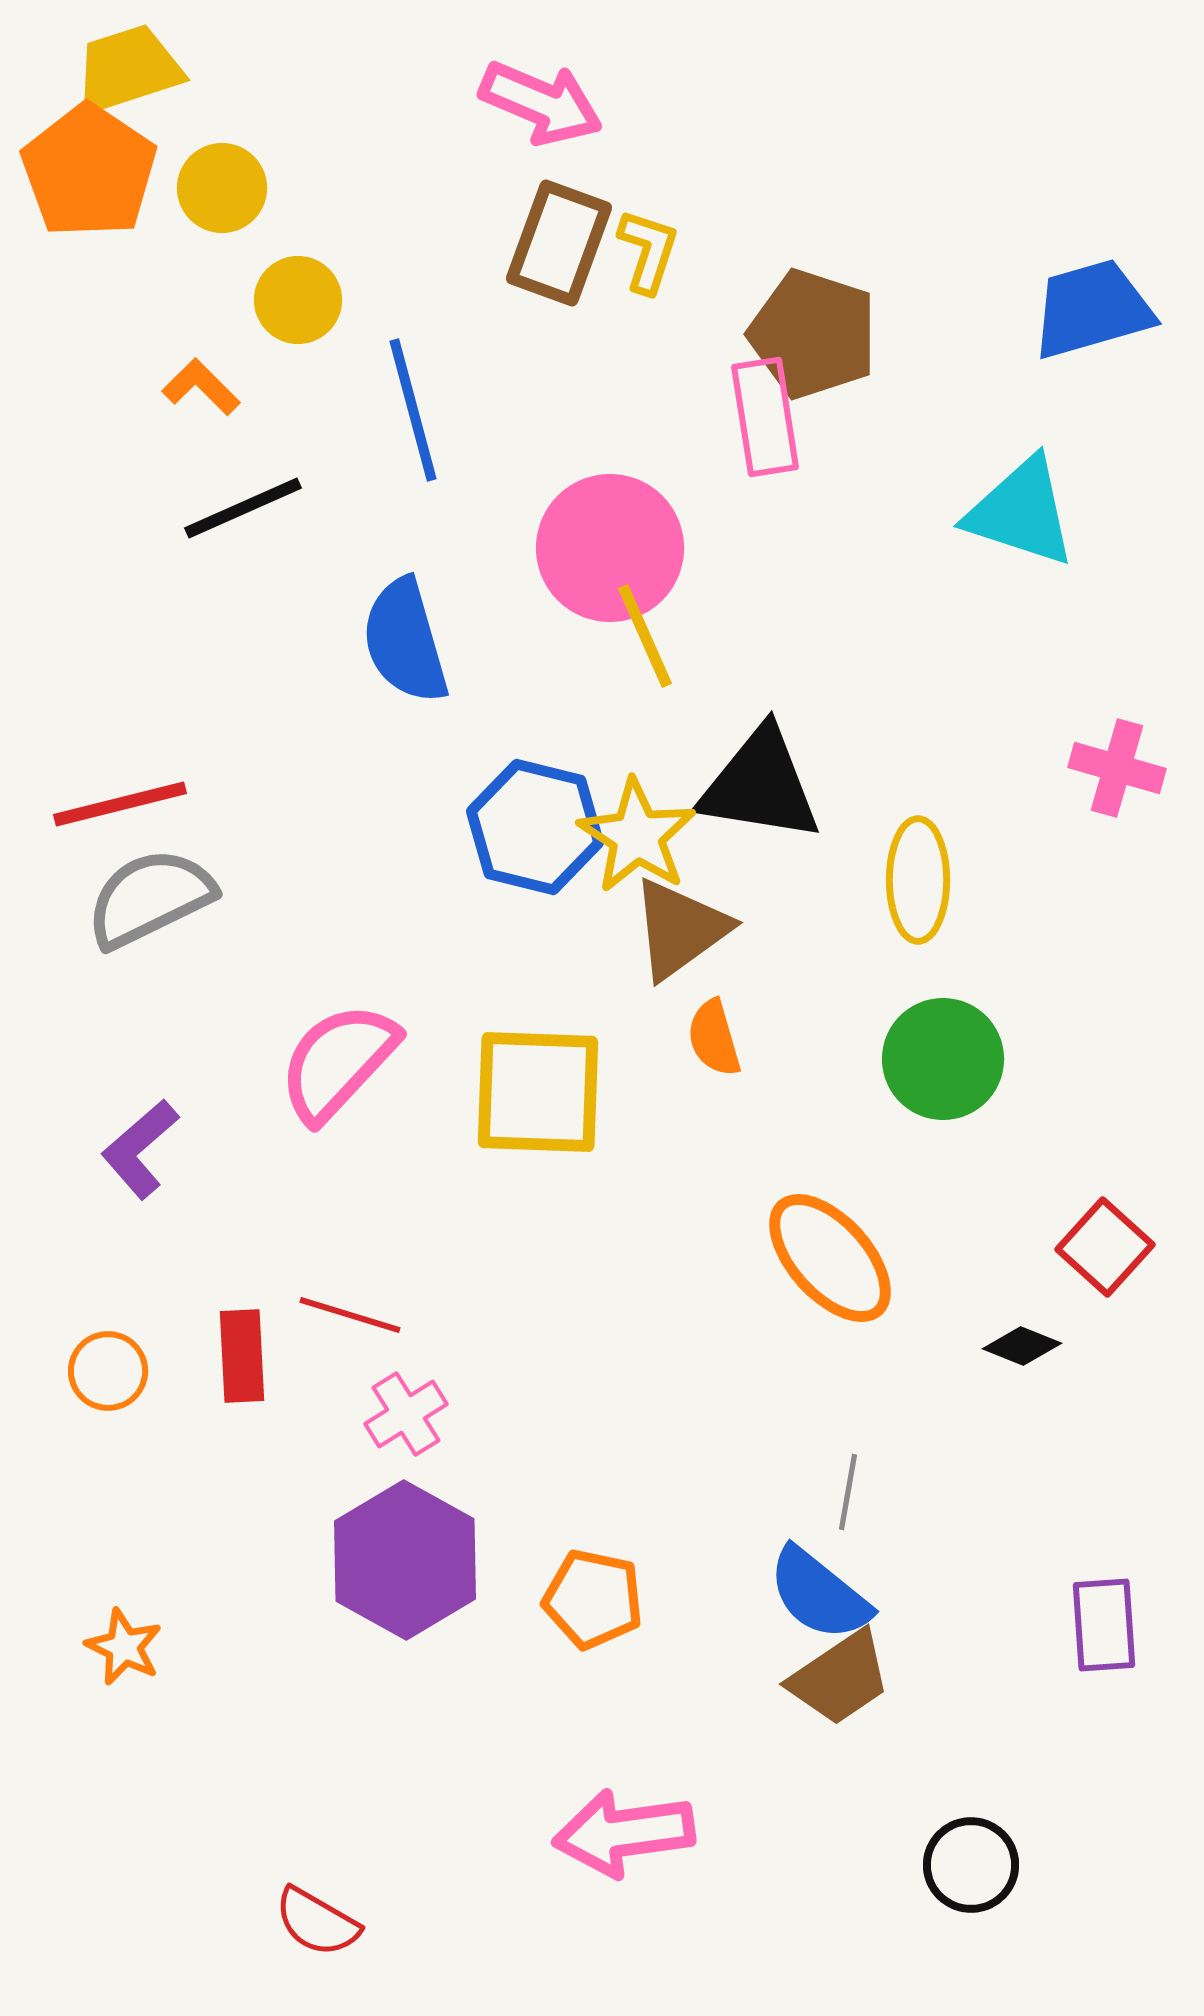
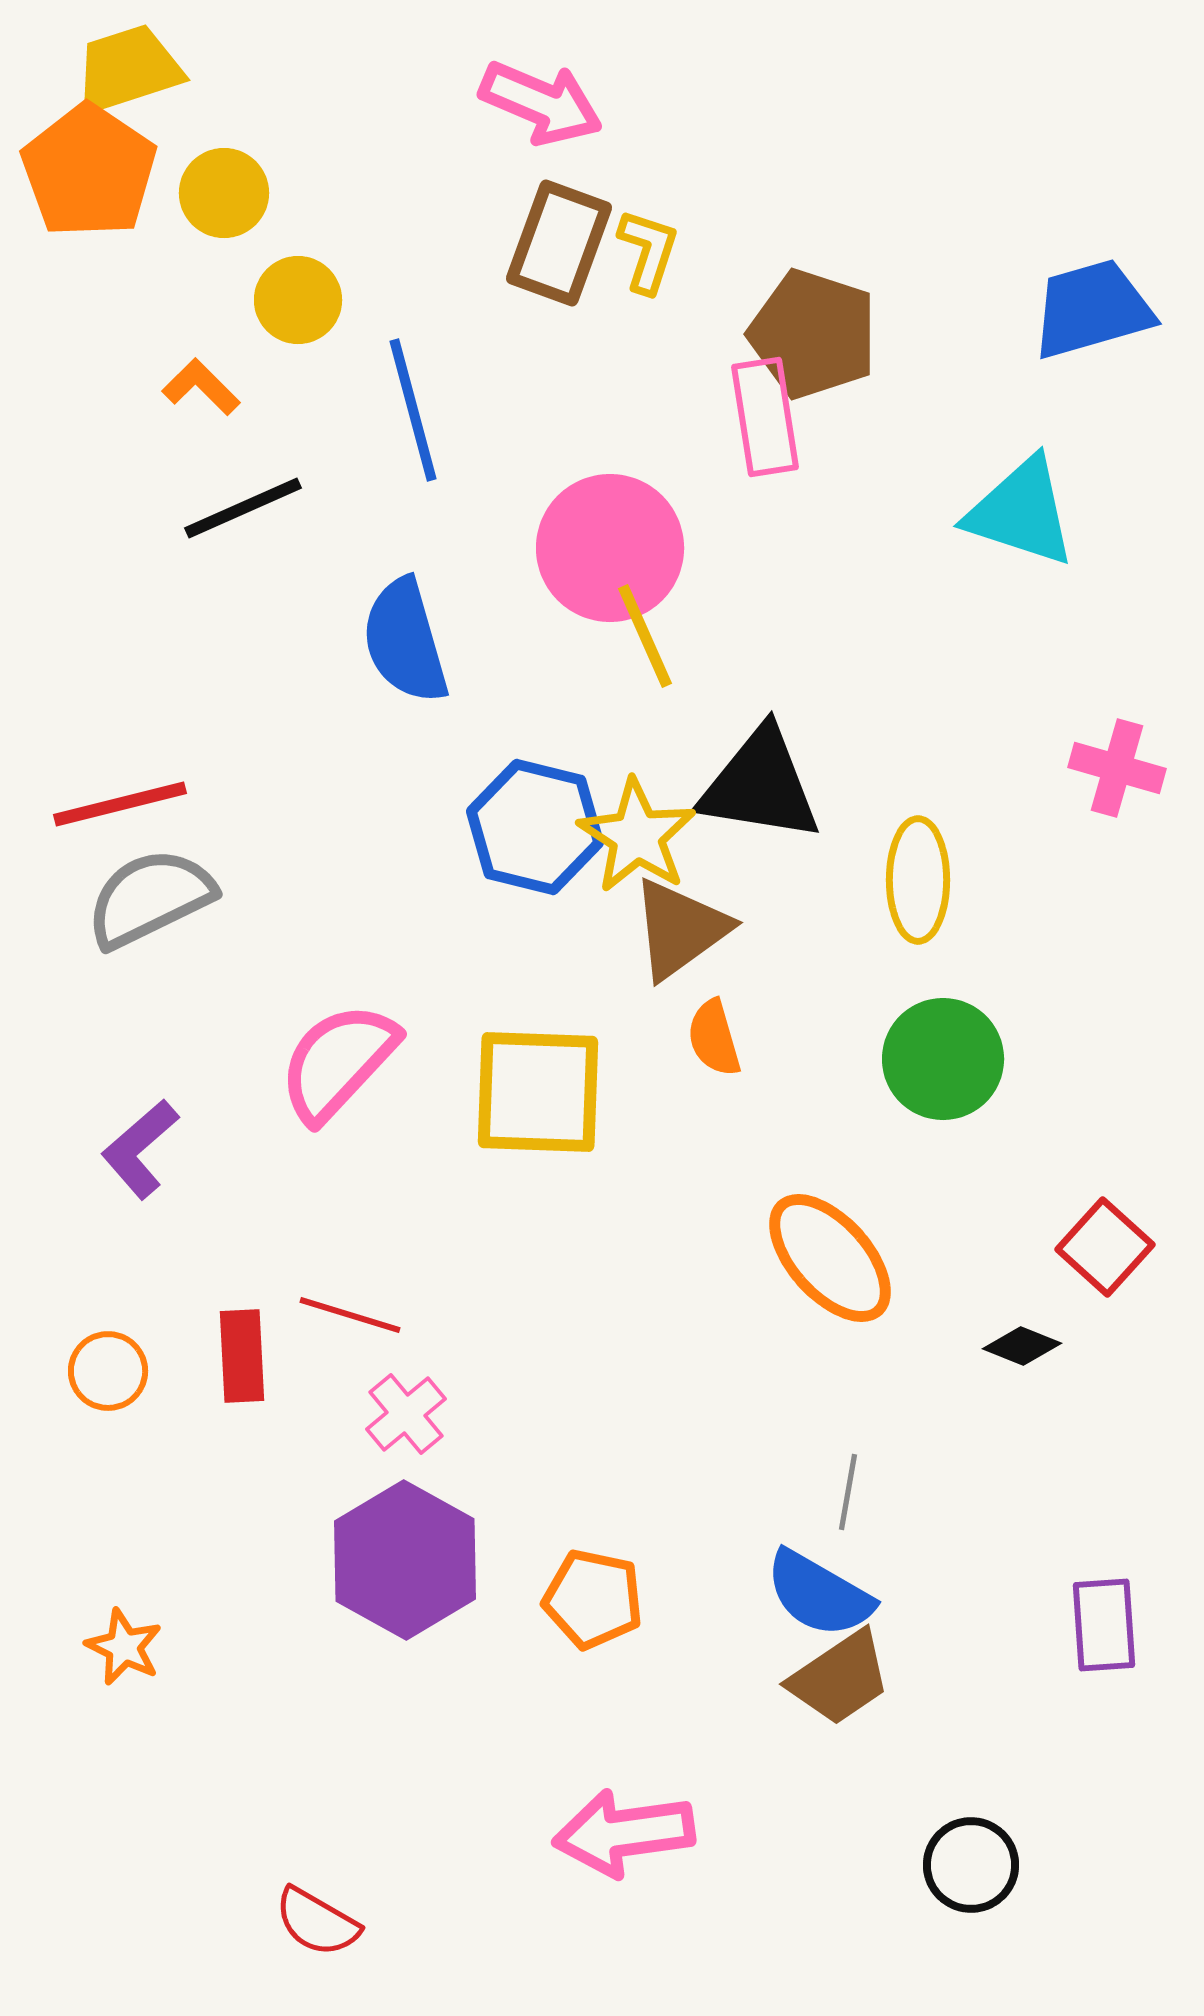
yellow circle at (222, 188): moved 2 px right, 5 px down
pink cross at (406, 1414): rotated 8 degrees counterclockwise
blue semicircle at (819, 1594): rotated 9 degrees counterclockwise
